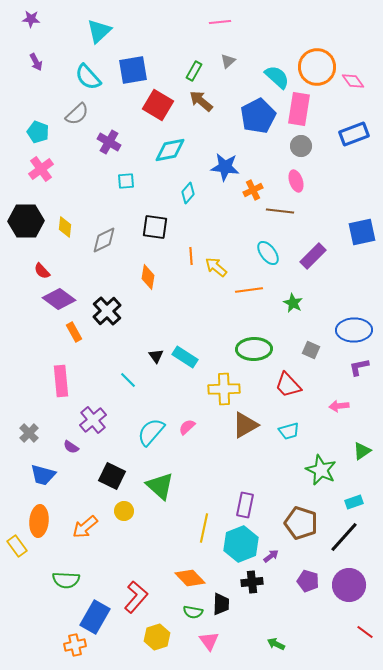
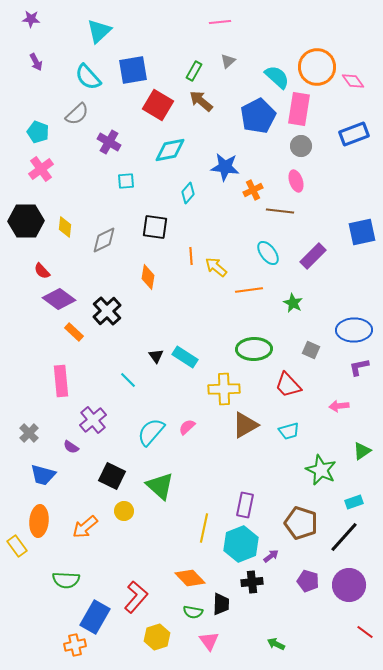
orange rectangle at (74, 332): rotated 18 degrees counterclockwise
